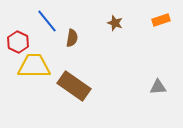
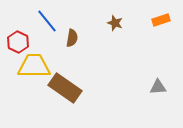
brown rectangle: moved 9 px left, 2 px down
